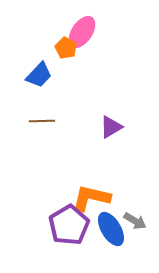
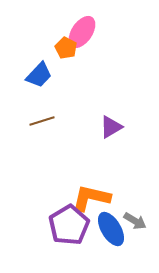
brown line: rotated 15 degrees counterclockwise
